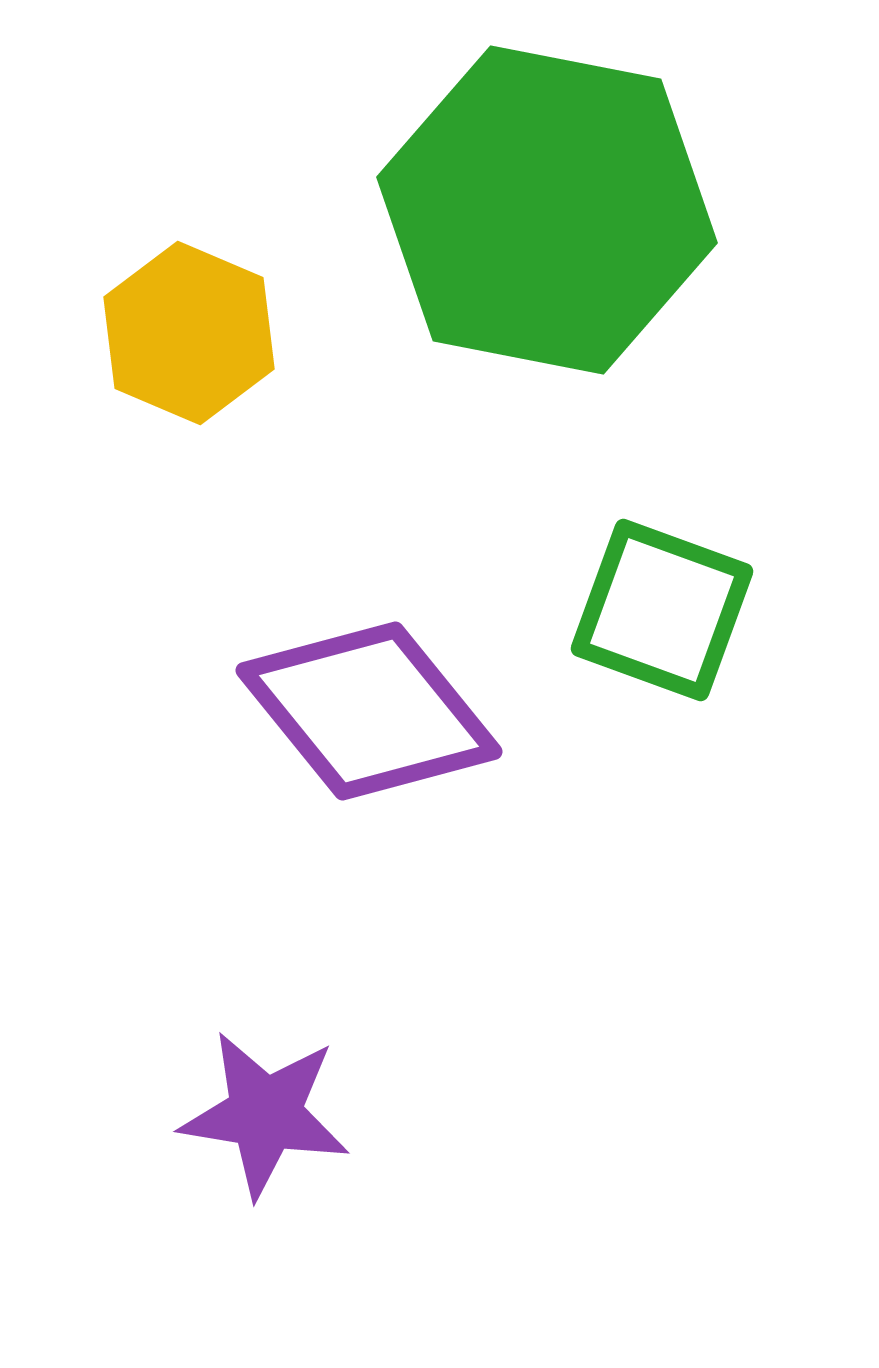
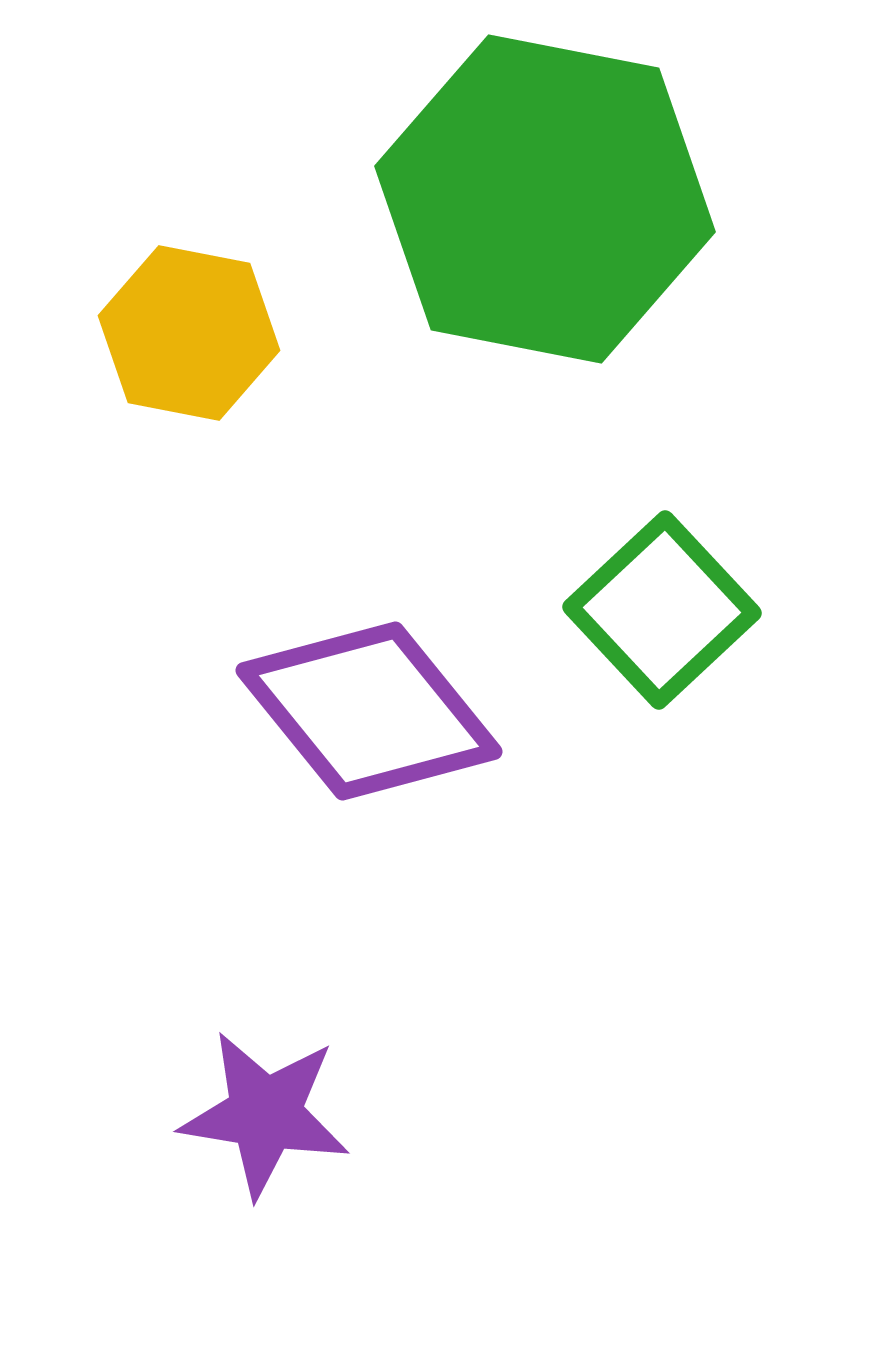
green hexagon: moved 2 px left, 11 px up
yellow hexagon: rotated 12 degrees counterclockwise
green square: rotated 27 degrees clockwise
